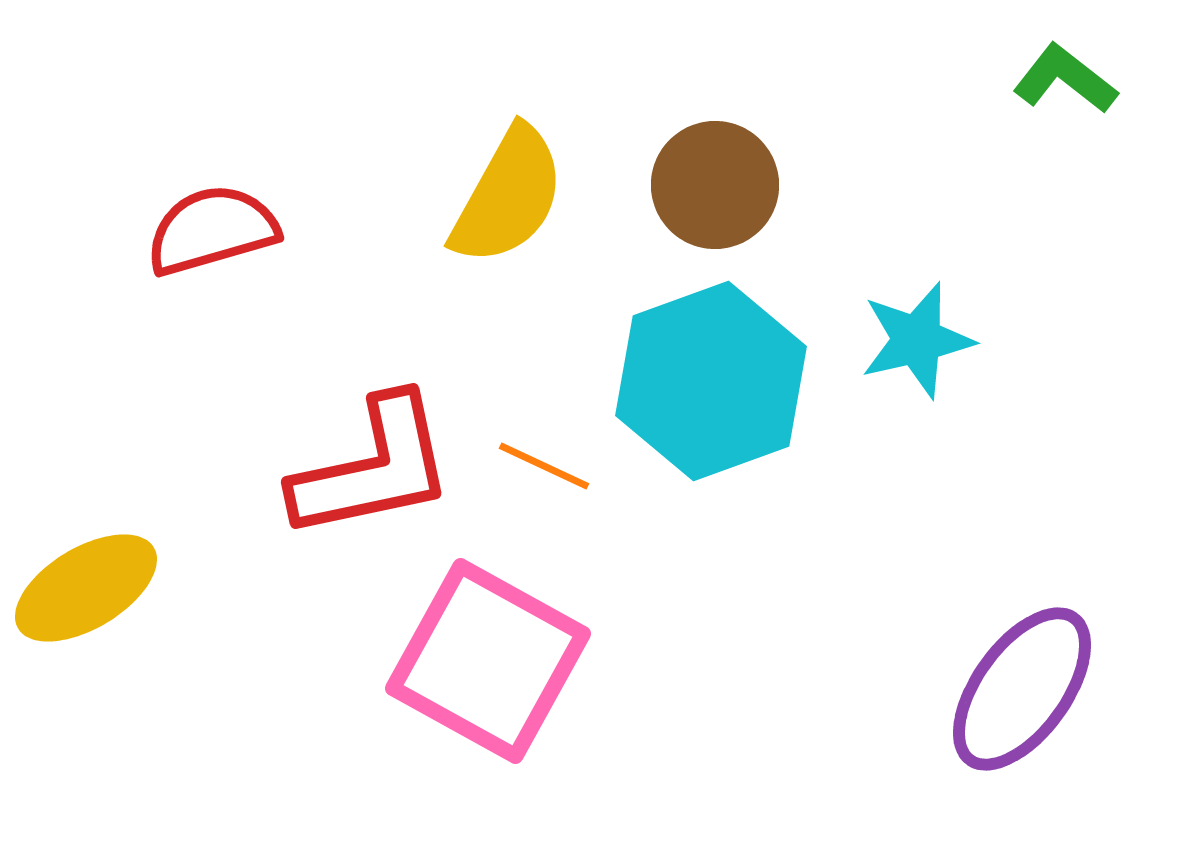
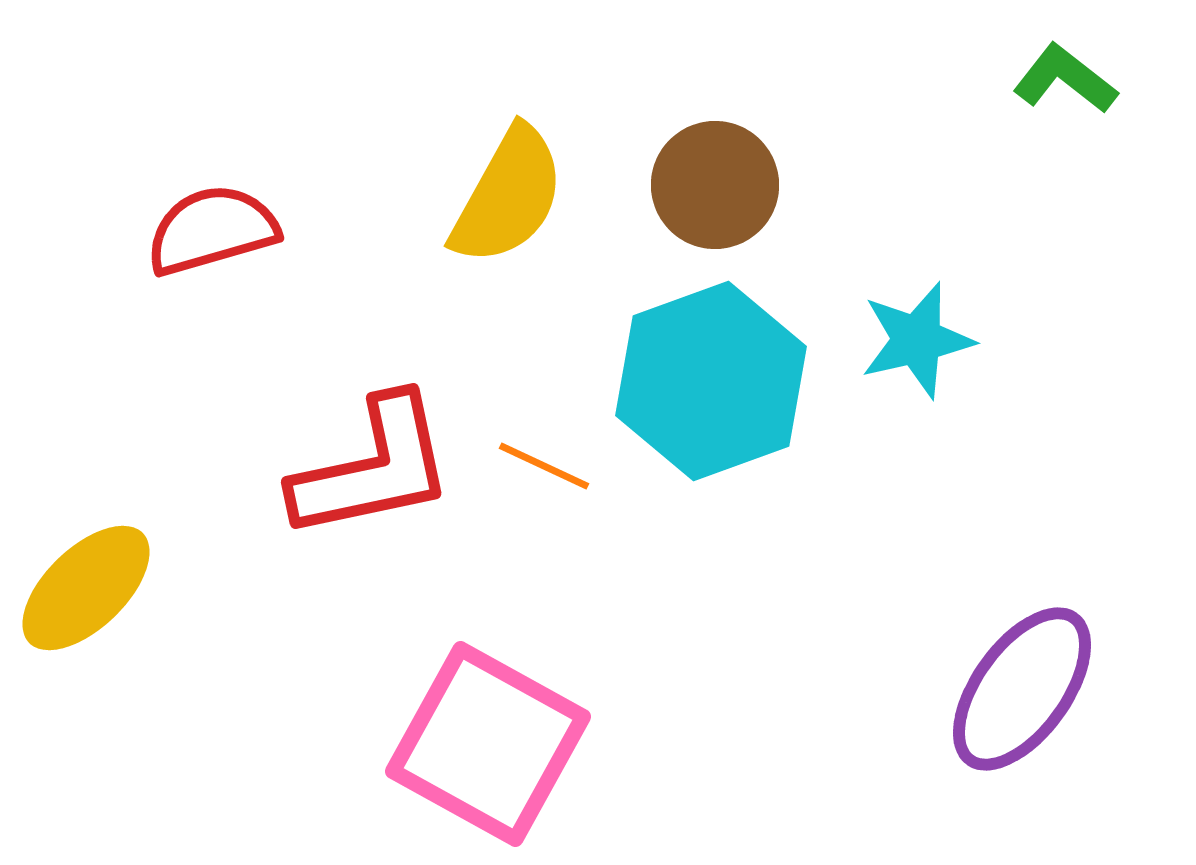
yellow ellipse: rotated 13 degrees counterclockwise
pink square: moved 83 px down
